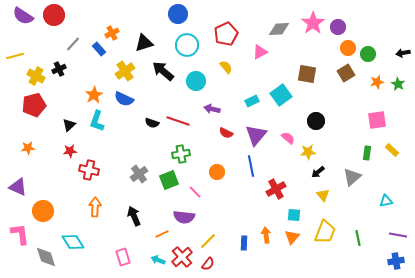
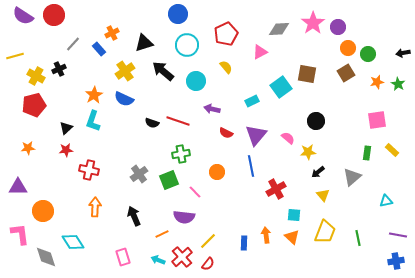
cyan square at (281, 95): moved 8 px up
cyan L-shape at (97, 121): moved 4 px left
black triangle at (69, 125): moved 3 px left, 3 px down
red star at (70, 151): moved 4 px left, 1 px up
purple triangle at (18, 187): rotated 24 degrees counterclockwise
orange triangle at (292, 237): rotated 28 degrees counterclockwise
